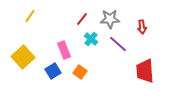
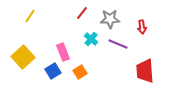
red line: moved 6 px up
purple line: rotated 18 degrees counterclockwise
pink rectangle: moved 1 px left, 2 px down
orange square: rotated 24 degrees clockwise
